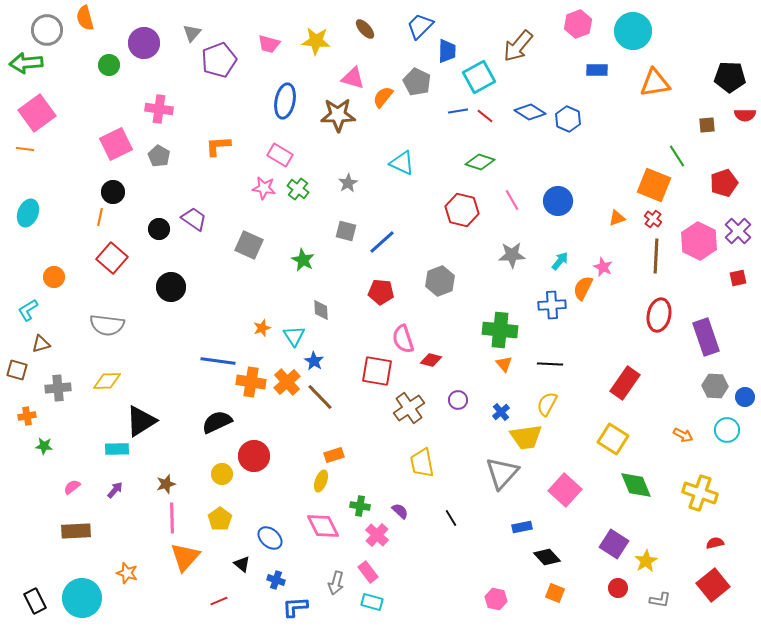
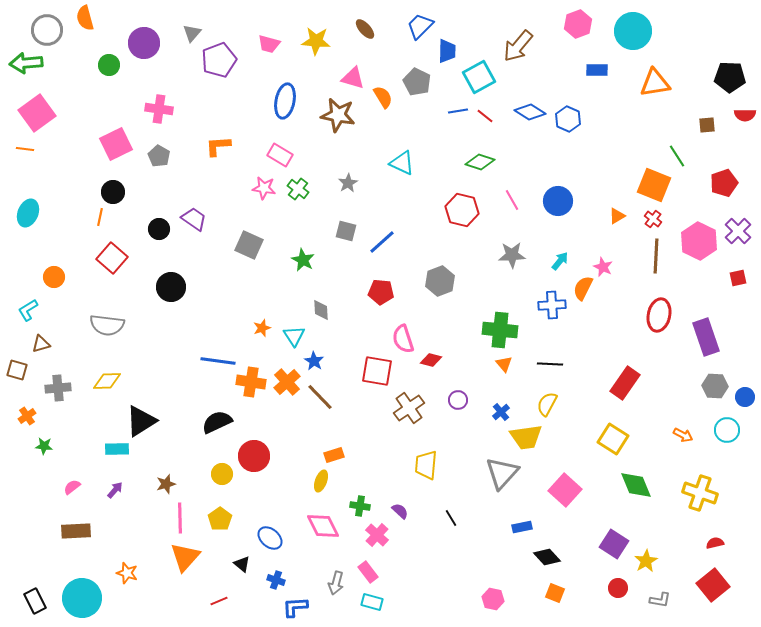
orange semicircle at (383, 97): rotated 110 degrees clockwise
brown star at (338, 115): rotated 12 degrees clockwise
orange triangle at (617, 218): moved 2 px up; rotated 12 degrees counterclockwise
orange cross at (27, 416): rotated 24 degrees counterclockwise
yellow trapezoid at (422, 463): moved 4 px right, 2 px down; rotated 16 degrees clockwise
pink line at (172, 518): moved 8 px right
pink hexagon at (496, 599): moved 3 px left
